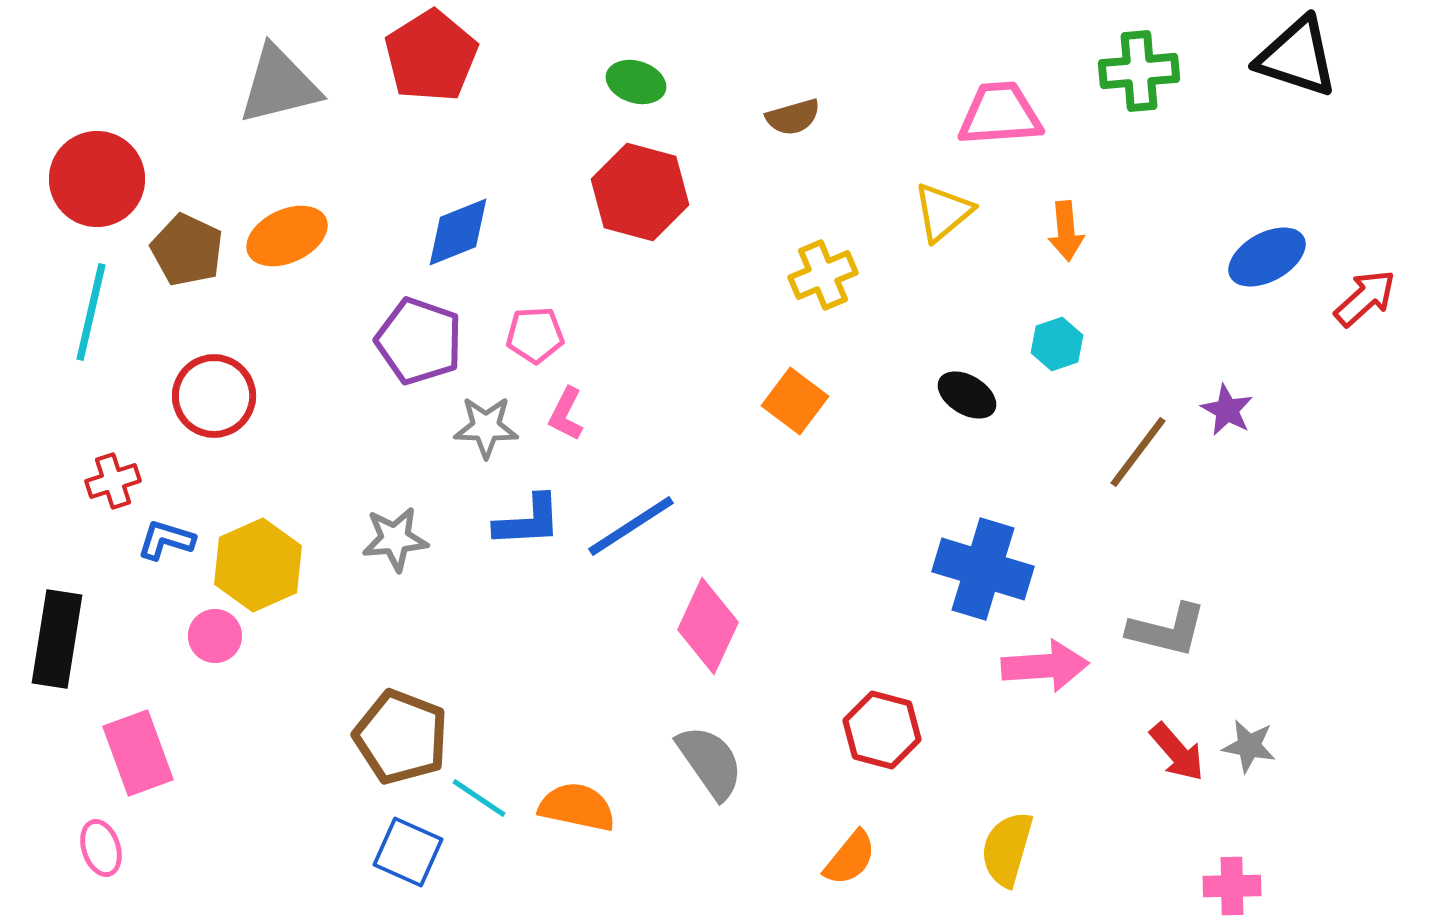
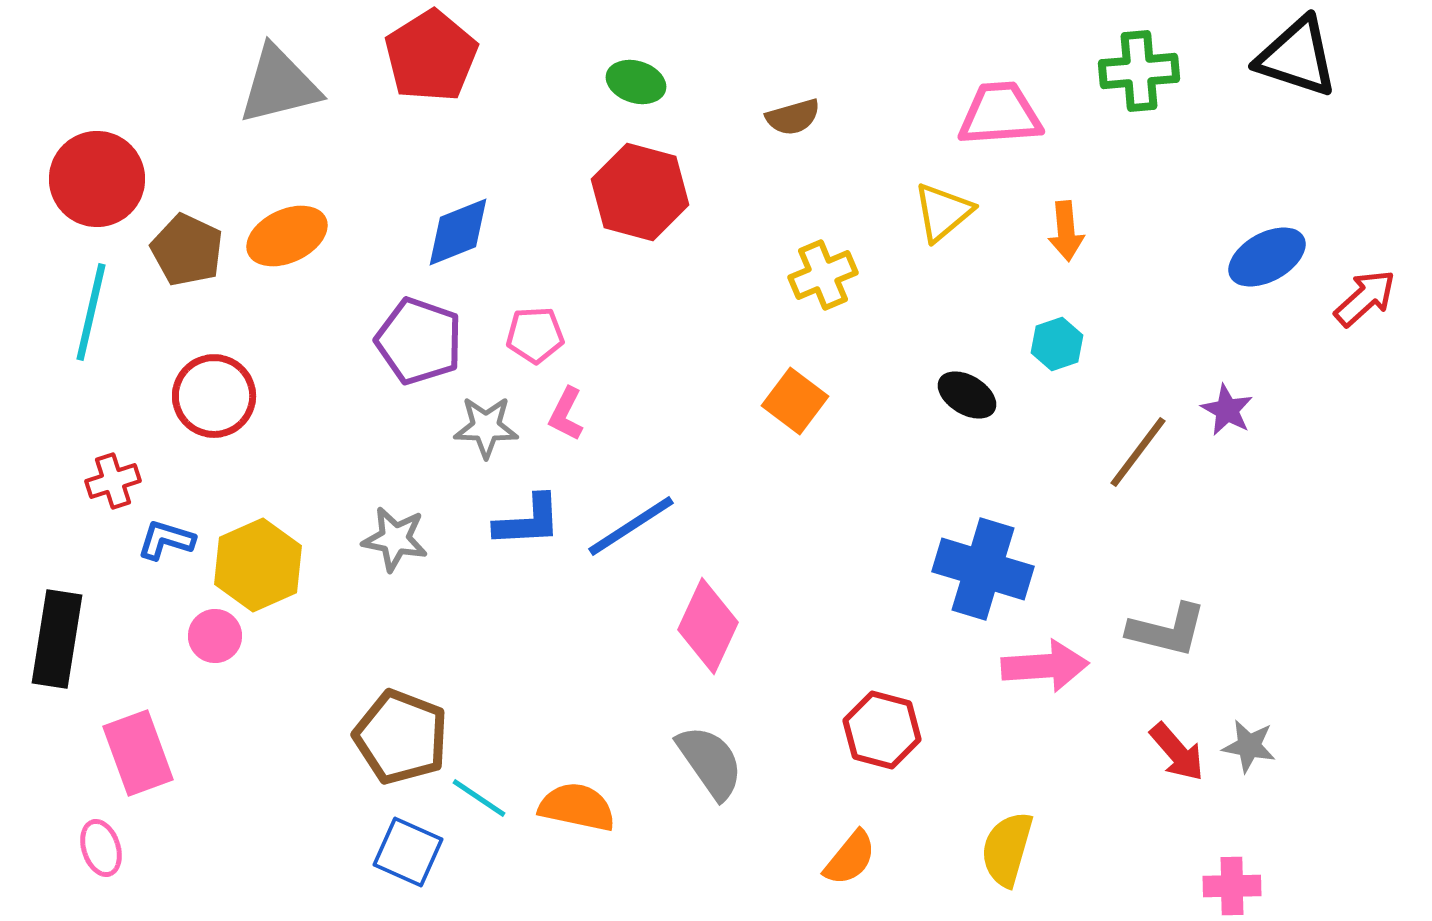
gray star at (395, 539): rotated 16 degrees clockwise
